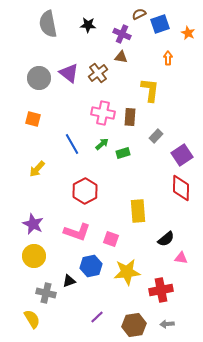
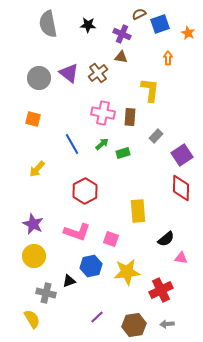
red cross: rotated 15 degrees counterclockwise
